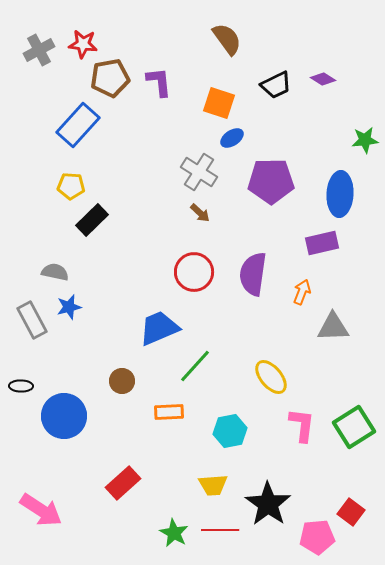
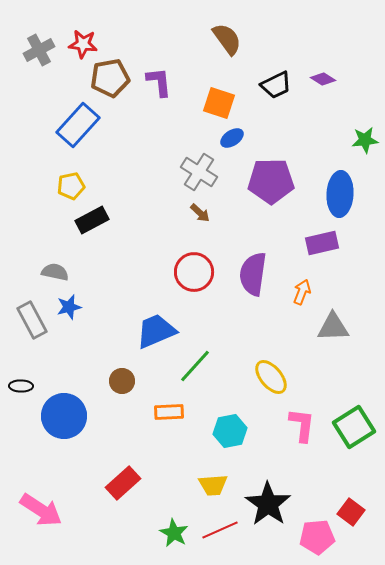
yellow pentagon at (71, 186): rotated 16 degrees counterclockwise
black rectangle at (92, 220): rotated 16 degrees clockwise
blue trapezoid at (159, 328): moved 3 px left, 3 px down
red line at (220, 530): rotated 24 degrees counterclockwise
